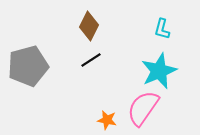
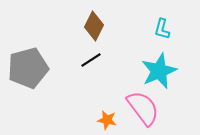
brown diamond: moved 5 px right
gray pentagon: moved 2 px down
pink semicircle: rotated 108 degrees clockwise
